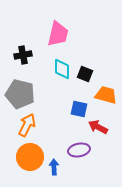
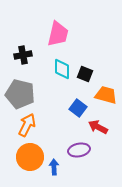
blue square: moved 1 px left, 1 px up; rotated 24 degrees clockwise
